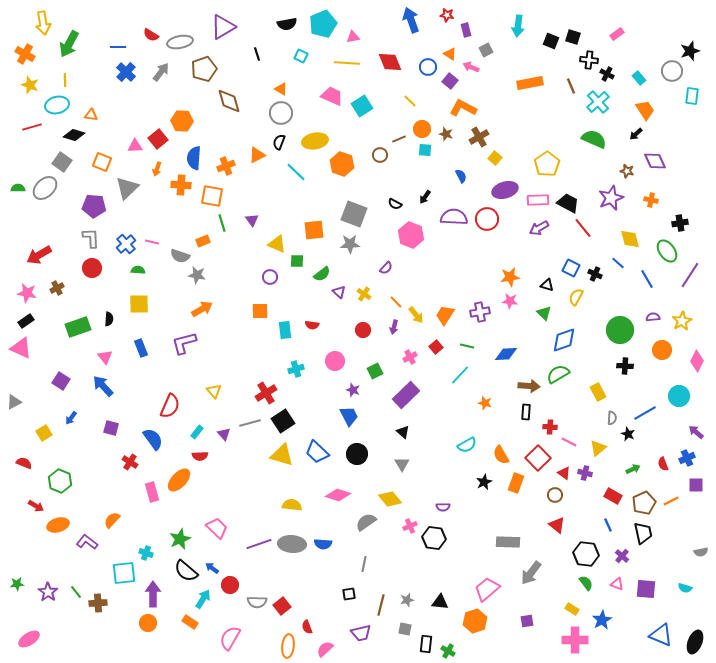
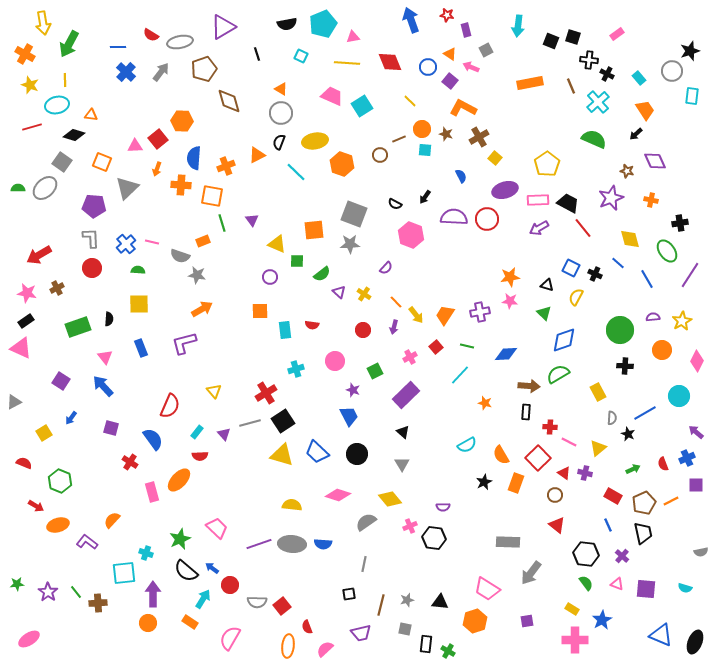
pink trapezoid at (487, 589): rotated 108 degrees counterclockwise
